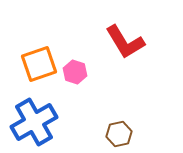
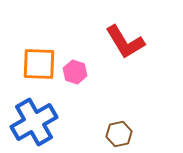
orange square: rotated 21 degrees clockwise
